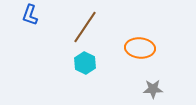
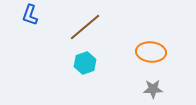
brown line: rotated 16 degrees clockwise
orange ellipse: moved 11 px right, 4 px down
cyan hexagon: rotated 15 degrees clockwise
